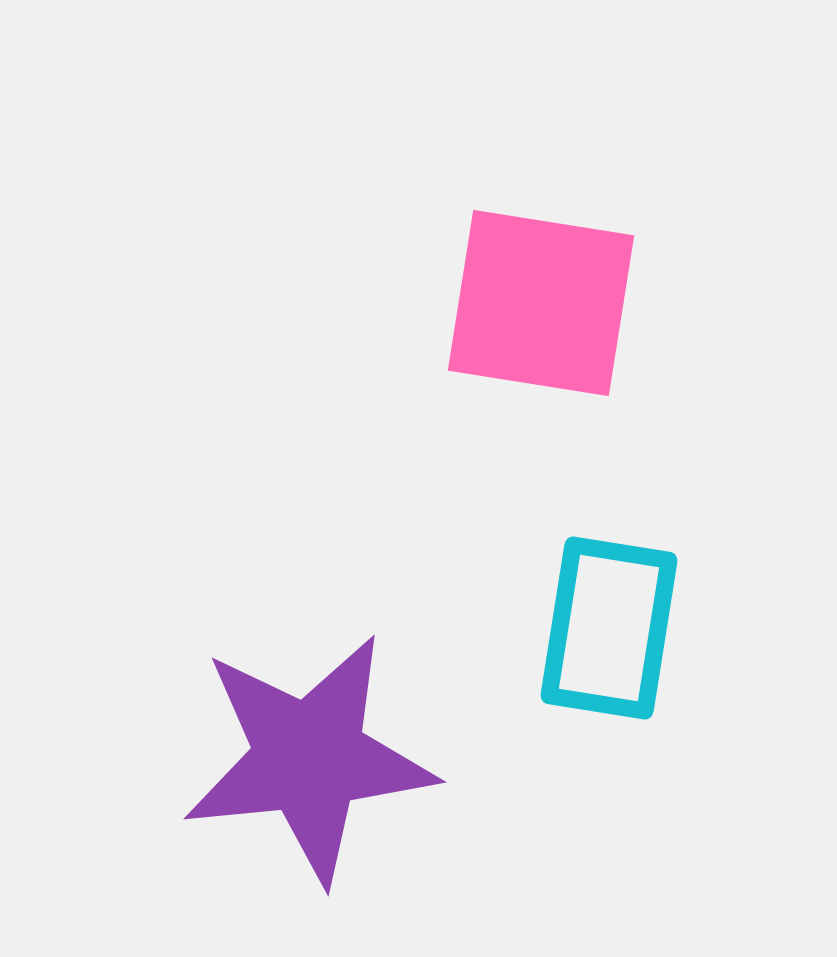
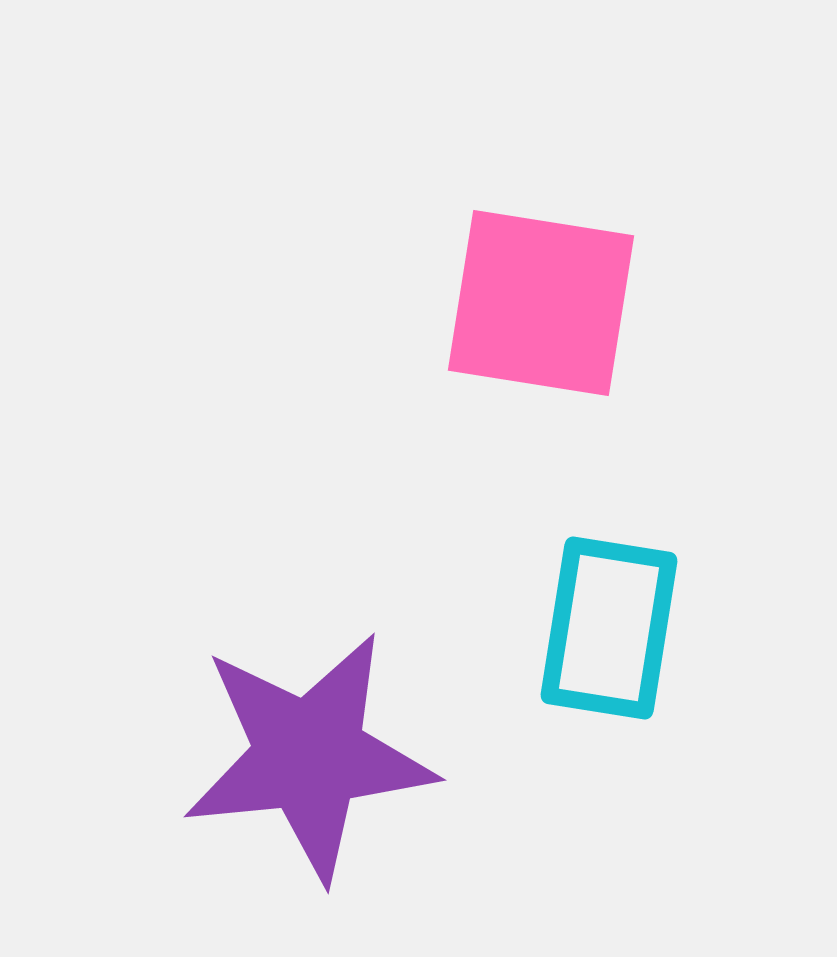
purple star: moved 2 px up
